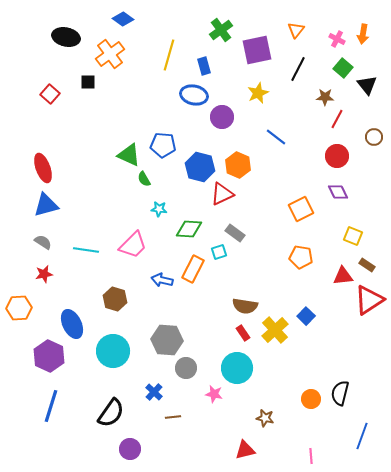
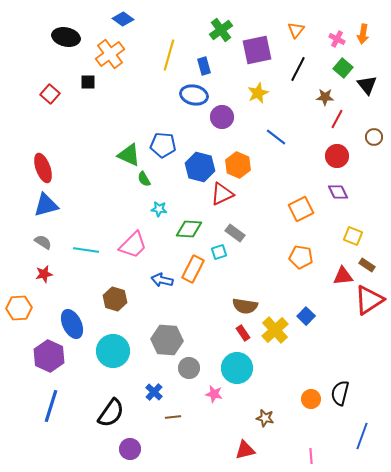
gray circle at (186, 368): moved 3 px right
